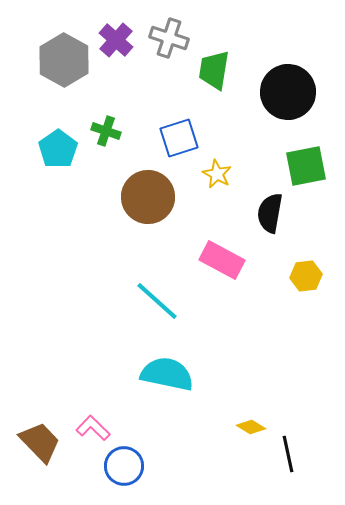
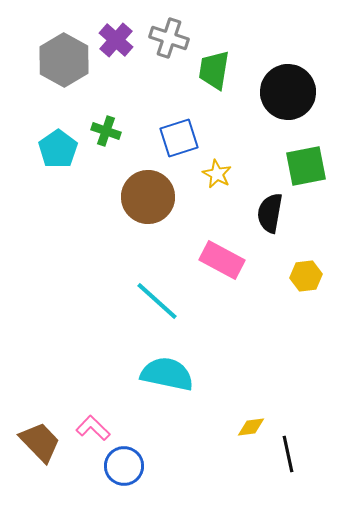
yellow diamond: rotated 40 degrees counterclockwise
